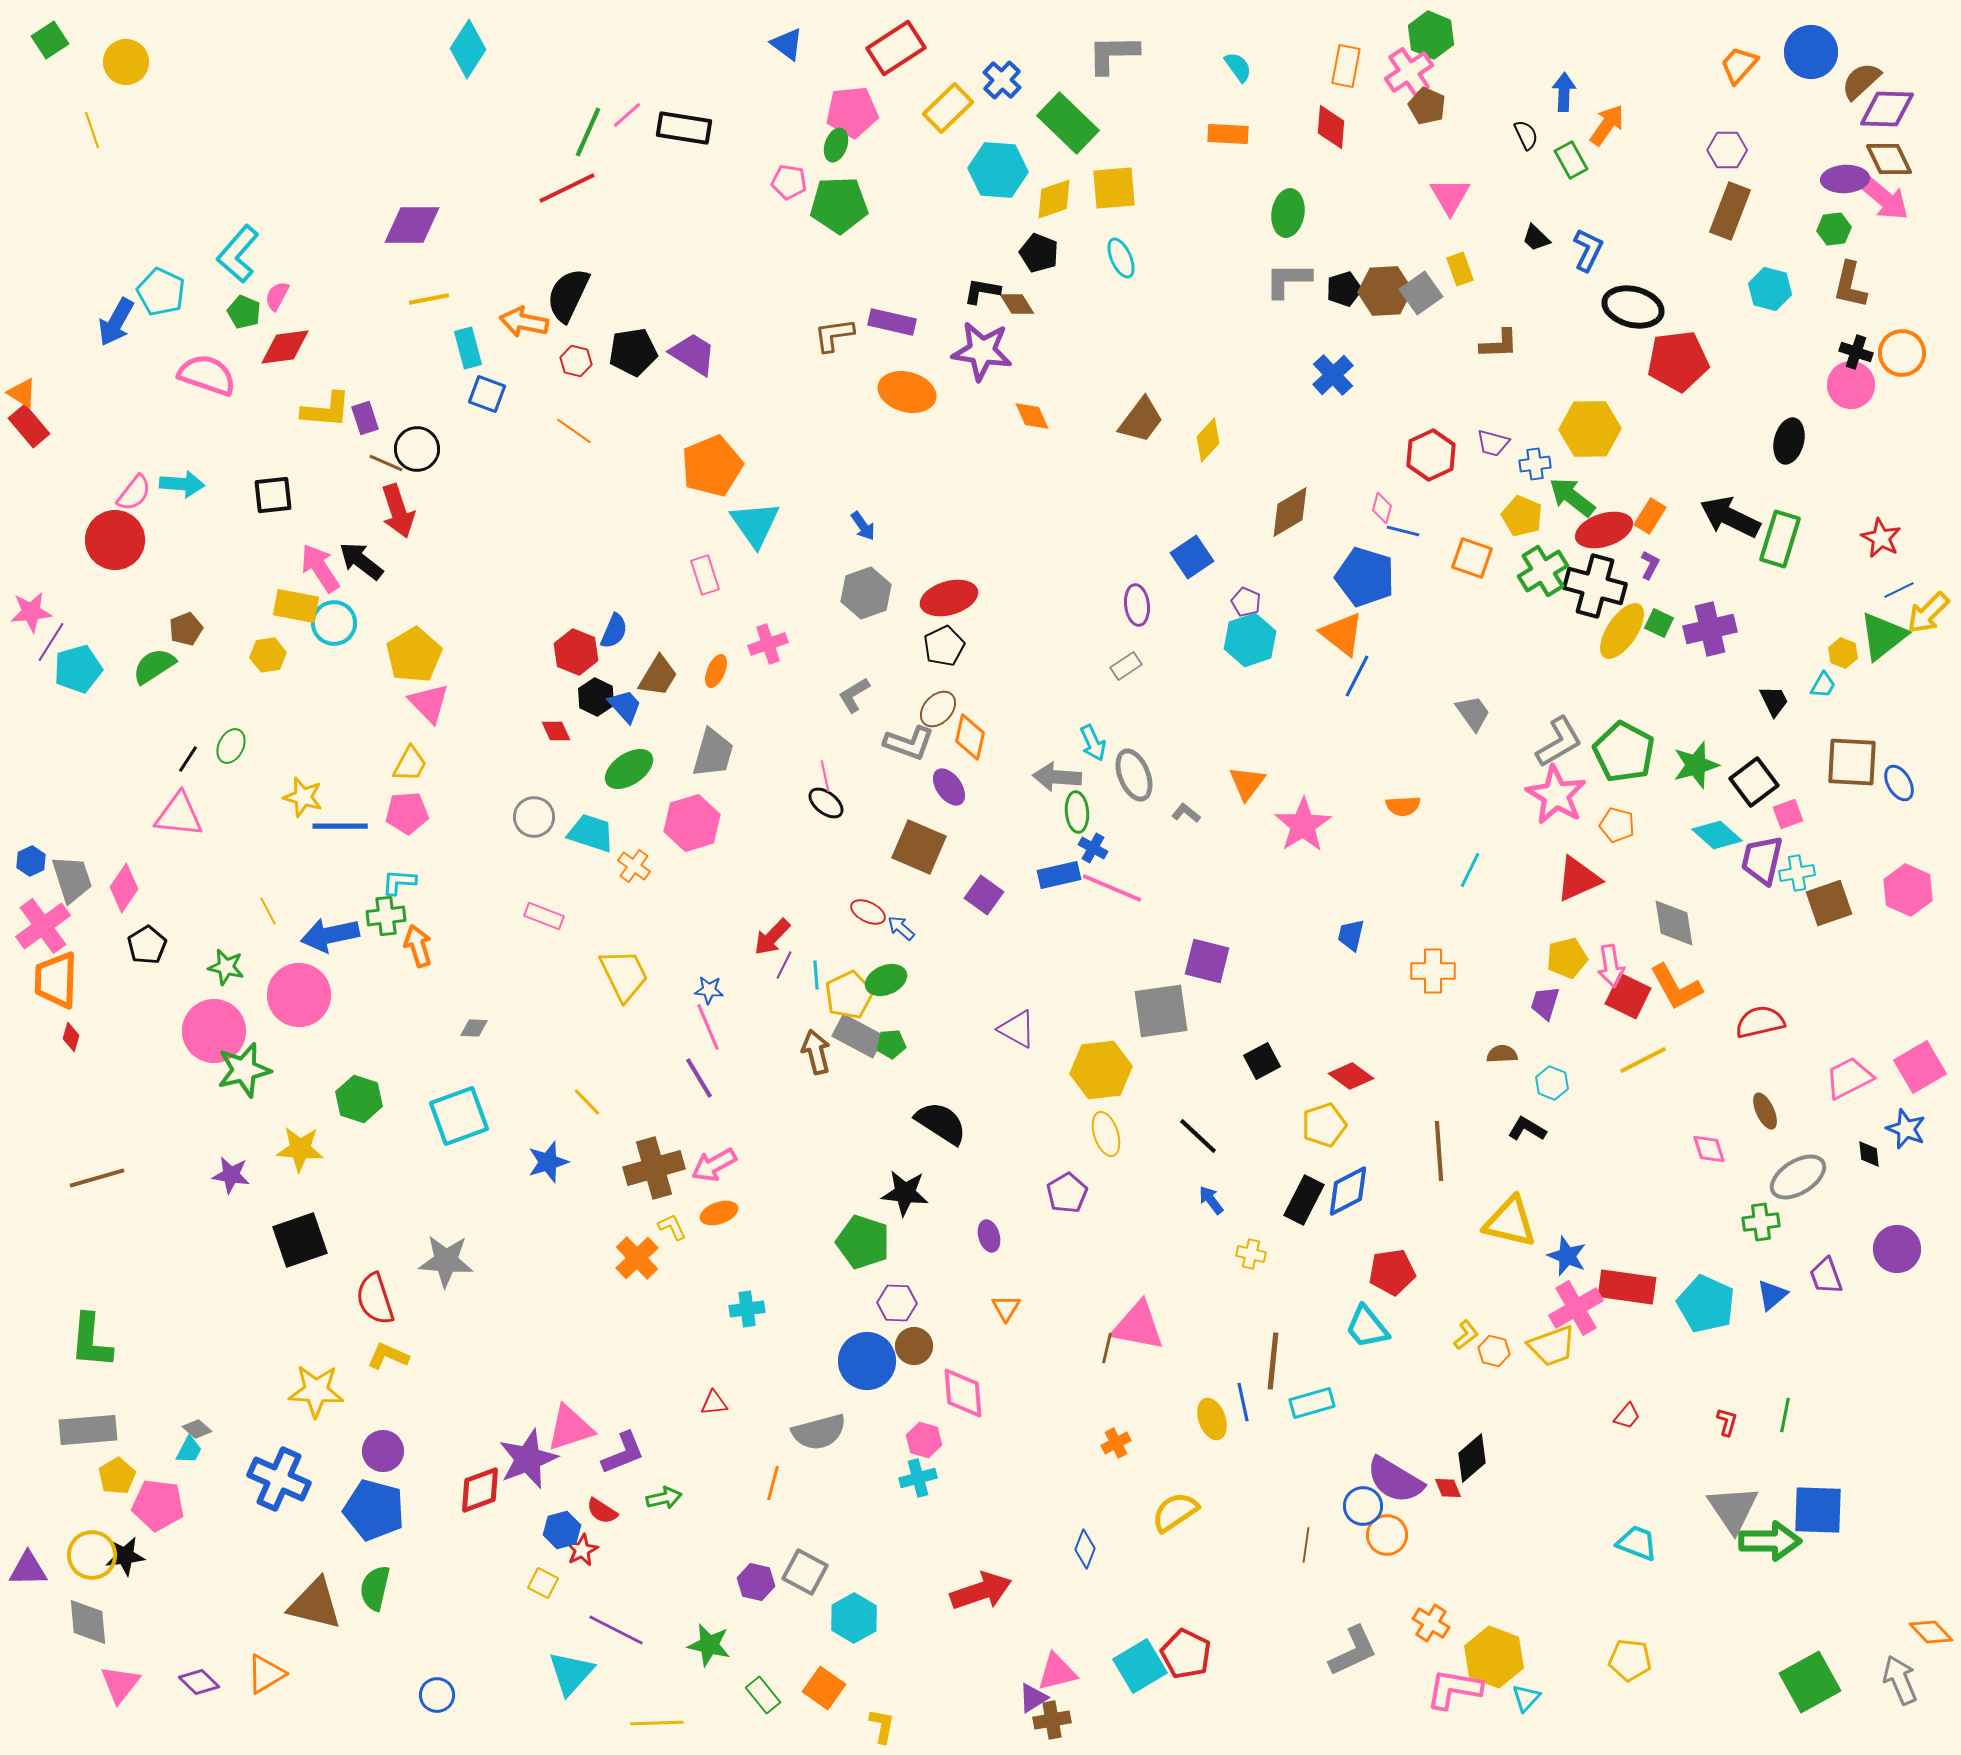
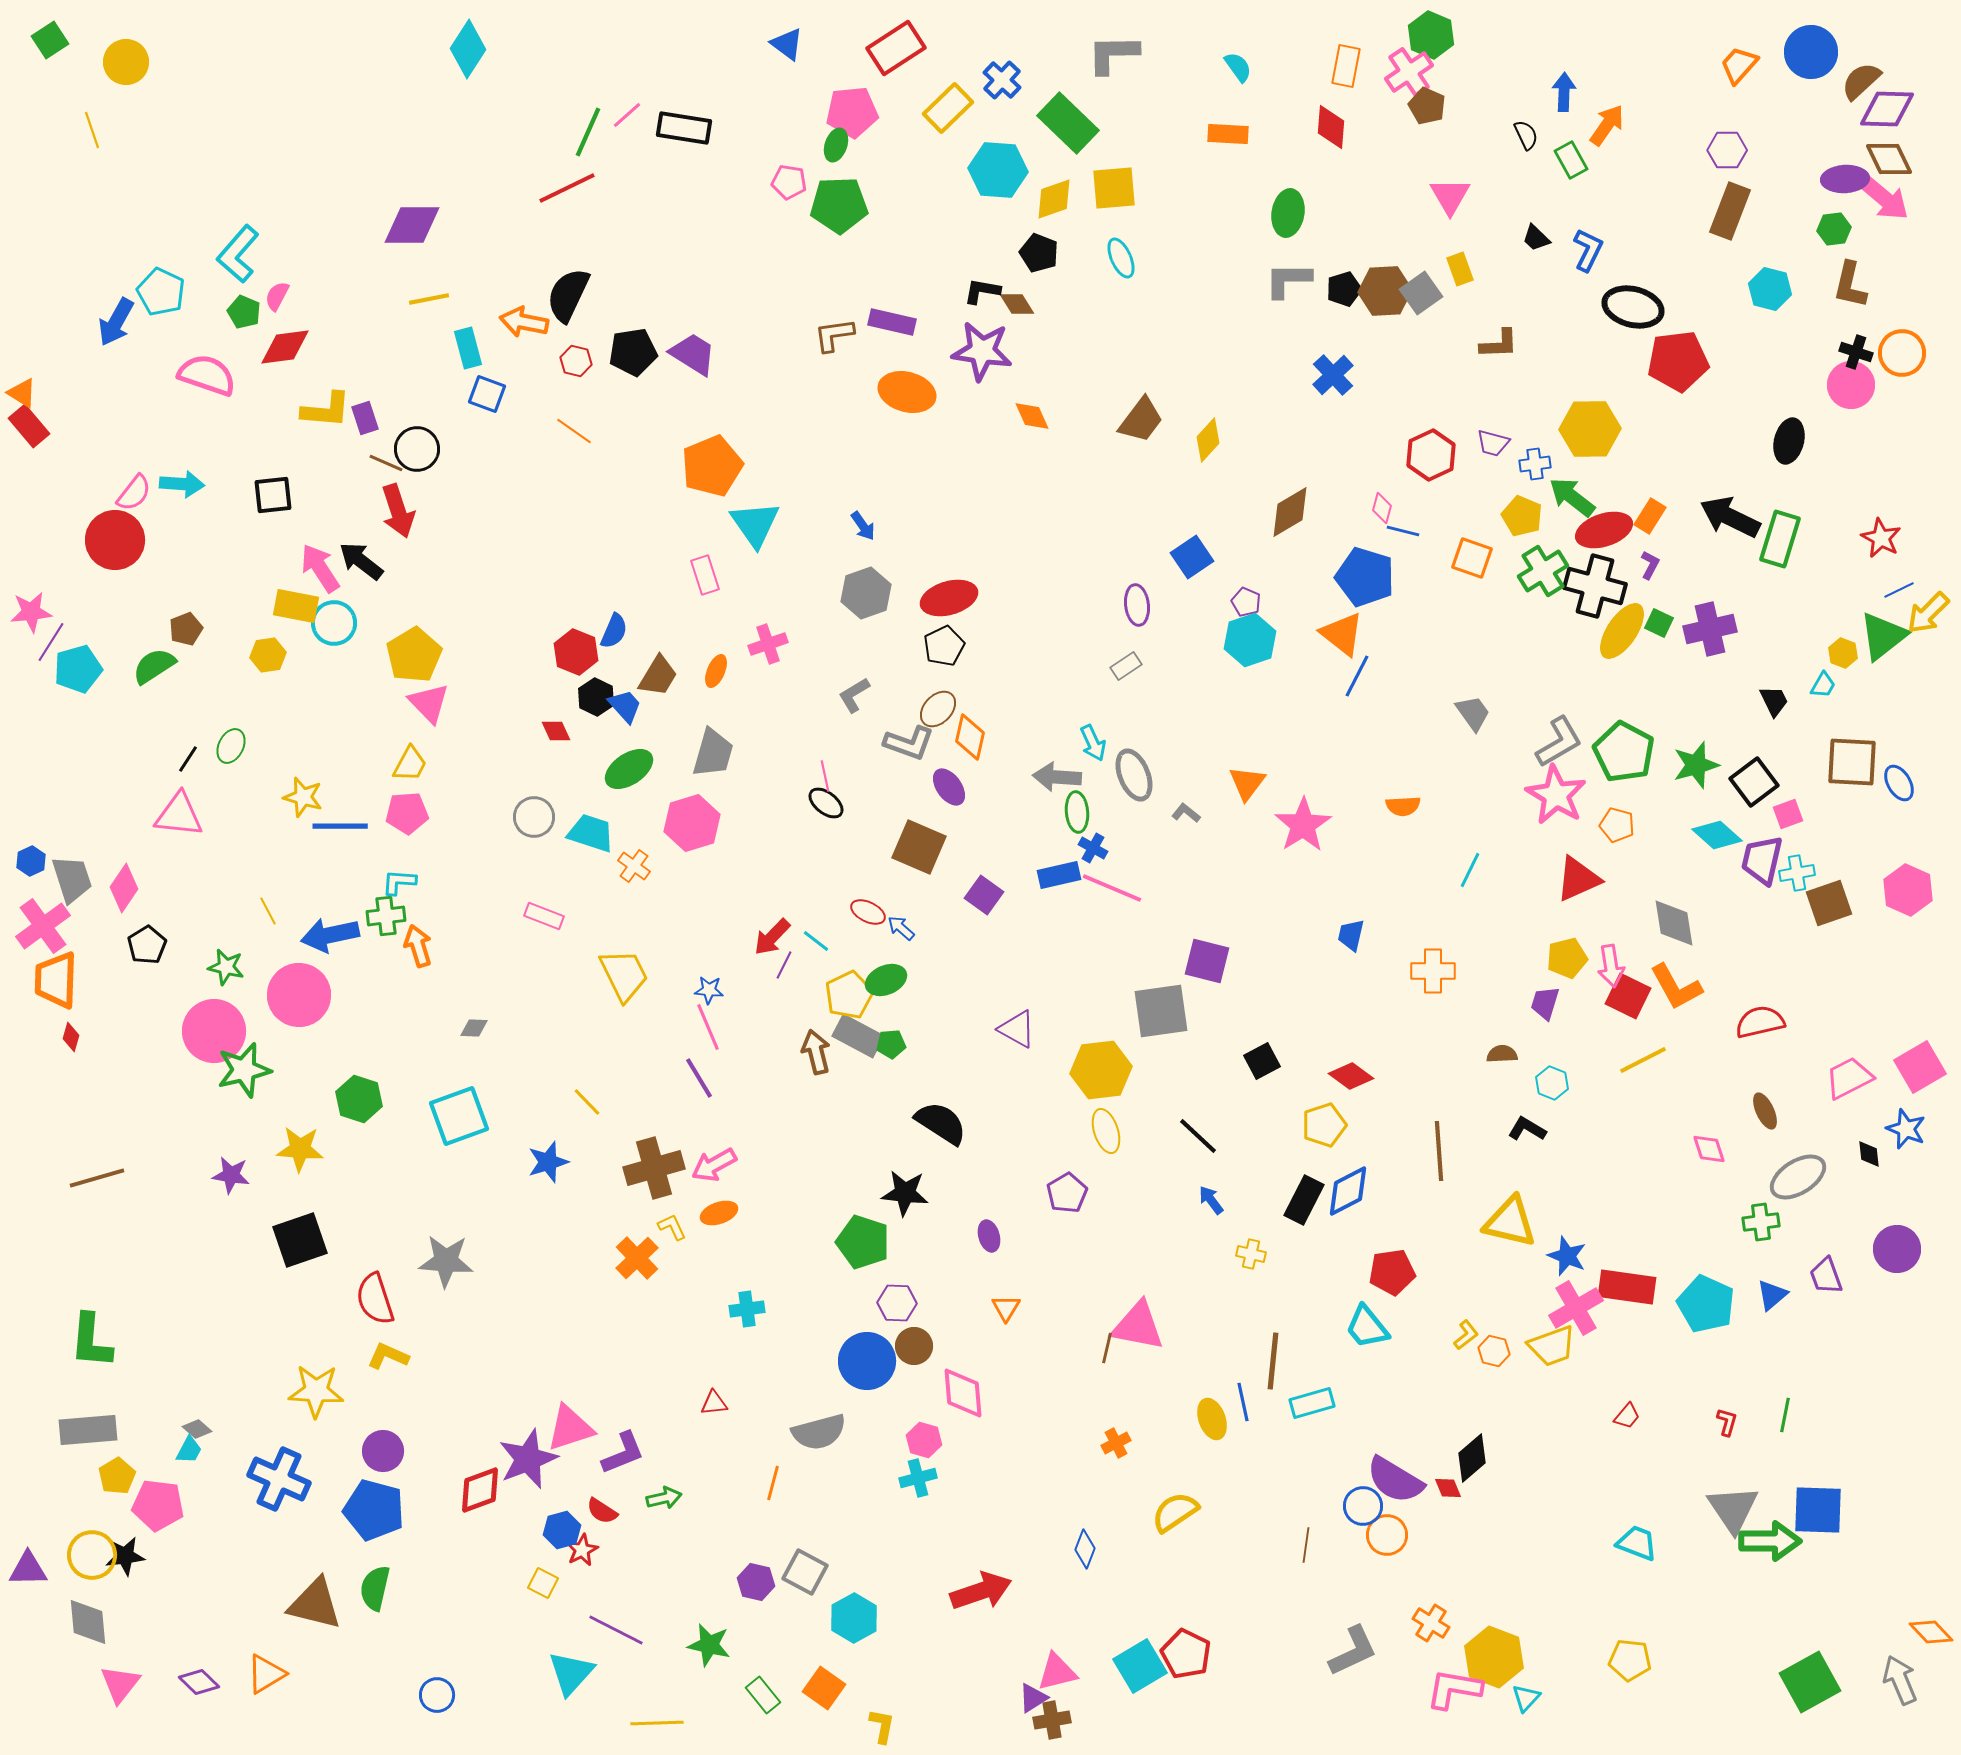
cyan line at (816, 975): moved 34 px up; rotated 48 degrees counterclockwise
yellow ellipse at (1106, 1134): moved 3 px up
